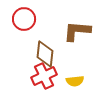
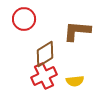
brown diamond: rotated 52 degrees clockwise
